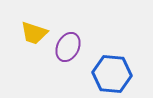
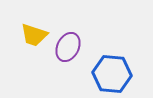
yellow trapezoid: moved 2 px down
